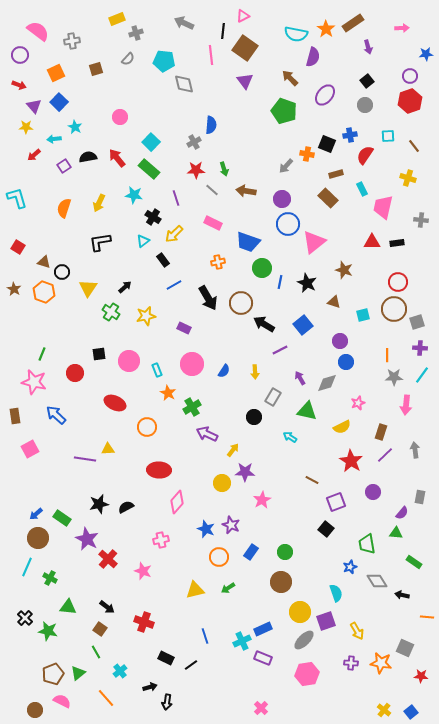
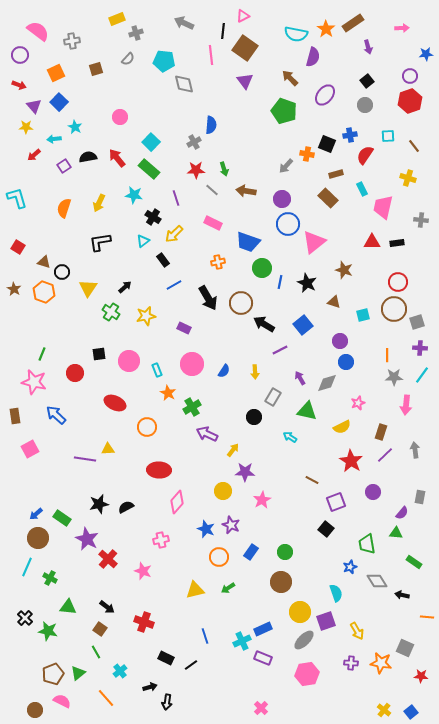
yellow circle at (222, 483): moved 1 px right, 8 px down
